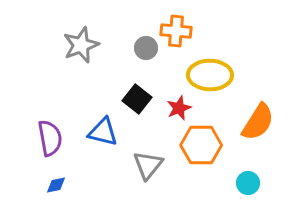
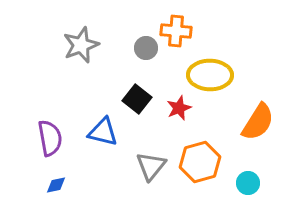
orange hexagon: moved 1 px left, 17 px down; rotated 15 degrees counterclockwise
gray triangle: moved 3 px right, 1 px down
